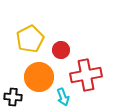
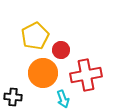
yellow pentagon: moved 5 px right, 3 px up
orange circle: moved 4 px right, 4 px up
cyan arrow: moved 2 px down
